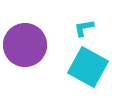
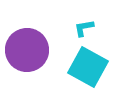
purple circle: moved 2 px right, 5 px down
